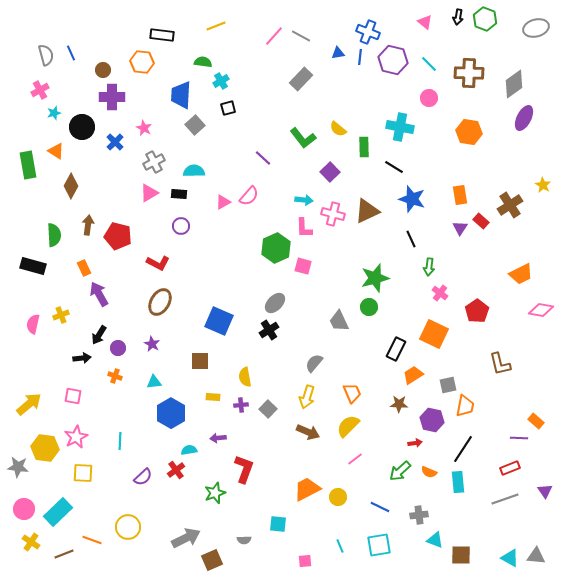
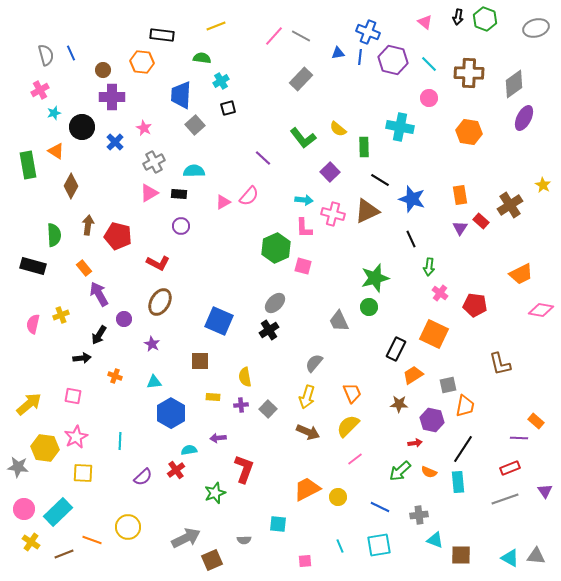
green semicircle at (203, 62): moved 1 px left, 4 px up
black line at (394, 167): moved 14 px left, 13 px down
orange rectangle at (84, 268): rotated 14 degrees counterclockwise
red pentagon at (477, 311): moved 2 px left, 6 px up; rotated 30 degrees counterclockwise
purple circle at (118, 348): moved 6 px right, 29 px up
